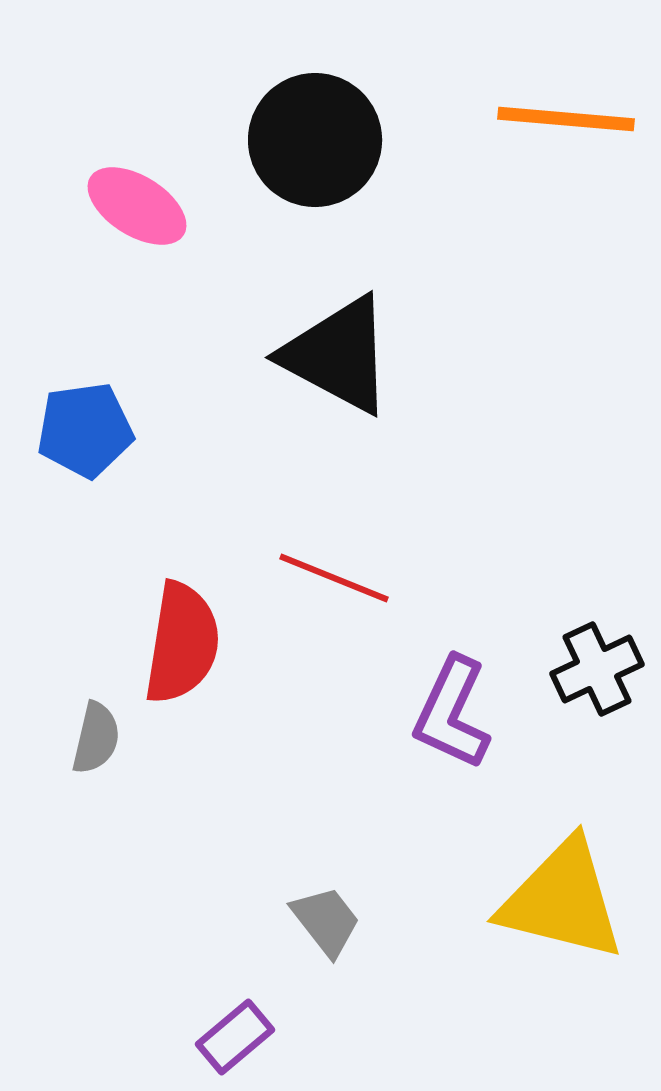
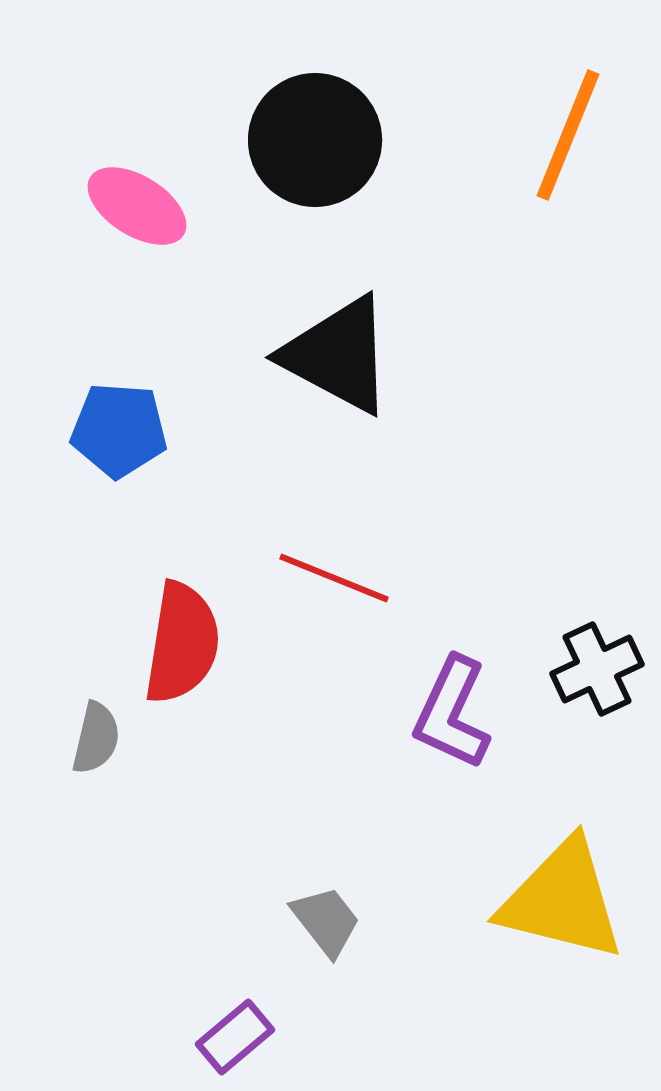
orange line: moved 2 px right, 16 px down; rotated 73 degrees counterclockwise
blue pentagon: moved 34 px right; rotated 12 degrees clockwise
